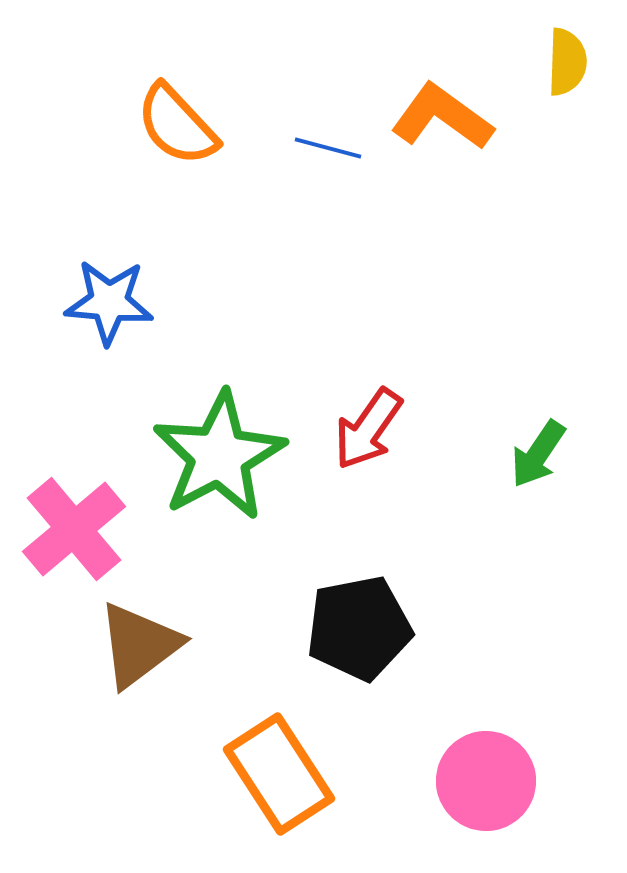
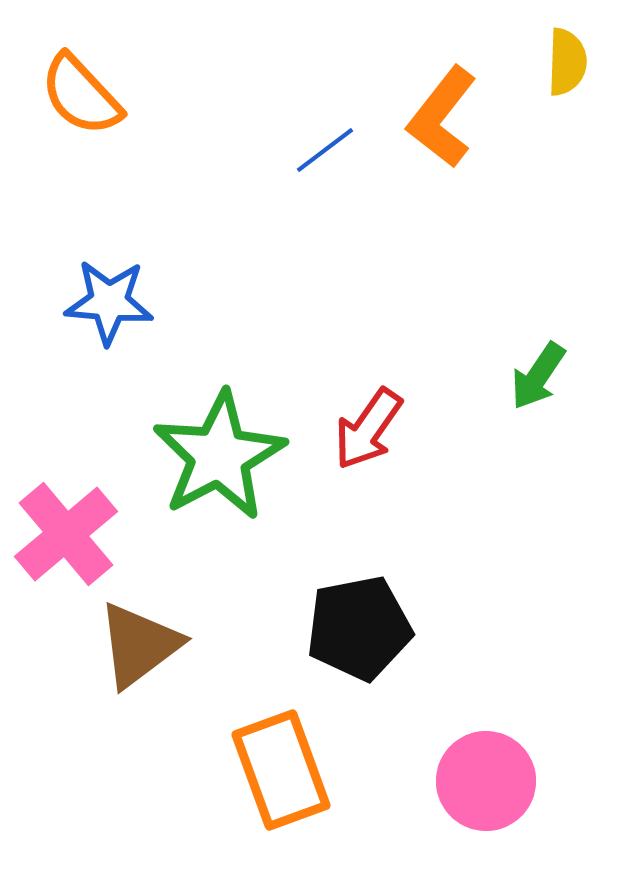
orange L-shape: rotated 88 degrees counterclockwise
orange semicircle: moved 96 px left, 30 px up
blue line: moved 3 px left, 2 px down; rotated 52 degrees counterclockwise
green arrow: moved 78 px up
pink cross: moved 8 px left, 5 px down
orange rectangle: moved 2 px right, 4 px up; rotated 13 degrees clockwise
